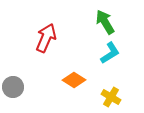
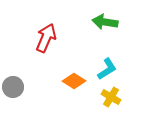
green arrow: rotated 50 degrees counterclockwise
cyan L-shape: moved 3 px left, 16 px down
orange diamond: moved 1 px down
